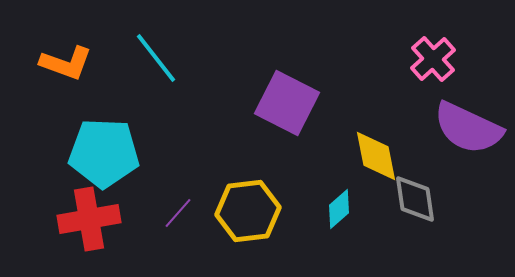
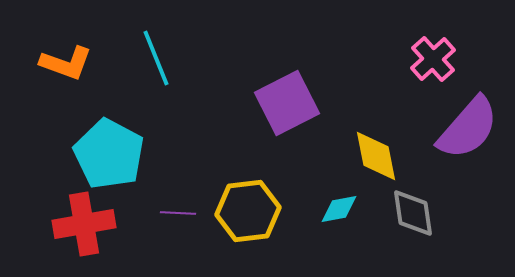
cyan line: rotated 16 degrees clockwise
purple square: rotated 36 degrees clockwise
purple semicircle: rotated 74 degrees counterclockwise
cyan pentagon: moved 5 px right, 1 px down; rotated 26 degrees clockwise
gray diamond: moved 2 px left, 14 px down
cyan diamond: rotated 30 degrees clockwise
purple line: rotated 52 degrees clockwise
red cross: moved 5 px left, 5 px down
